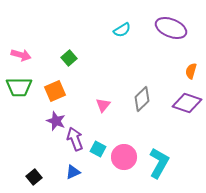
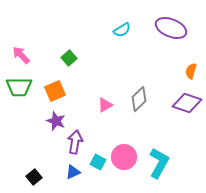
pink arrow: rotated 150 degrees counterclockwise
gray diamond: moved 3 px left
pink triangle: moved 2 px right; rotated 21 degrees clockwise
purple arrow: moved 3 px down; rotated 30 degrees clockwise
cyan square: moved 13 px down
